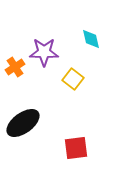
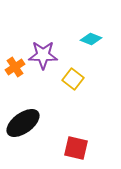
cyan diamond: rotated 55 degrees counterclockwise
purple star: moved 1 px left, 3 px down
red square: rotated 20 degrees clockwise
